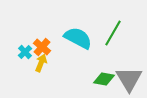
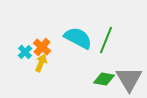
green line: moved 7 px left, 7 px down; rotated 8 degrees counterclockwise
